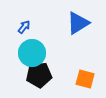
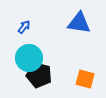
blue triangle: moved 1 px right; rotated 40 degrees clockwise
cyan circle: moved 3 px left, 5 px down
black pentagon: rotated 20 degrees clockwise
